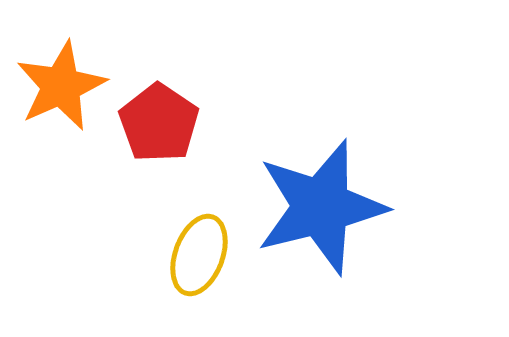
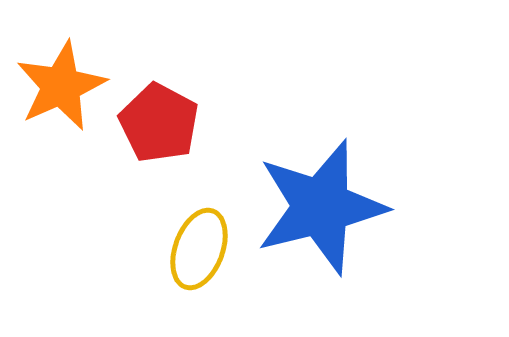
red pentagon: rotated 6 degrees counterclockwise
yellow ellipse: moved 6 px up
